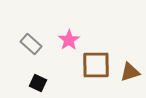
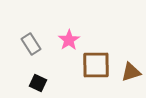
gray rectangle: rotated 15 degrees clockwise
brown triangle: moved 1 px right
